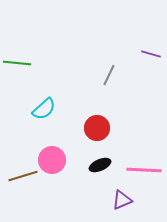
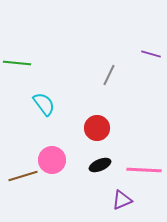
cyan semicircle: moved 5 px up; rotated 85 degrees counterclockwise
